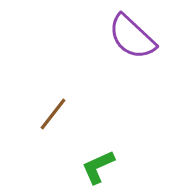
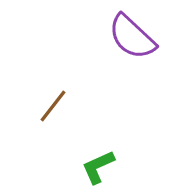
brown line: moved 8 px up
